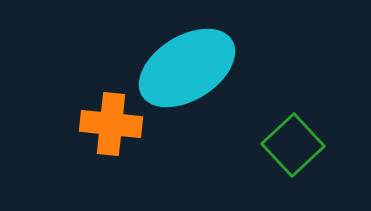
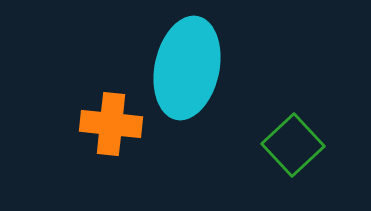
cyan ellipse: rotated 46 degrees counterclockwise
